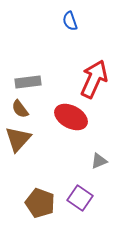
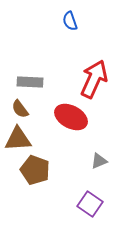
gray rectangle: moved 2 px right; rotated 10 degrees clockwise
brown triangle: rotated 44 degrees clockwise
purple square: moved 10 px right, 6 px down
brown pentagon: moved 5 px left, 33 px up
